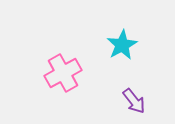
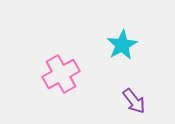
pink cross: moved 2 px left, 1 px down
